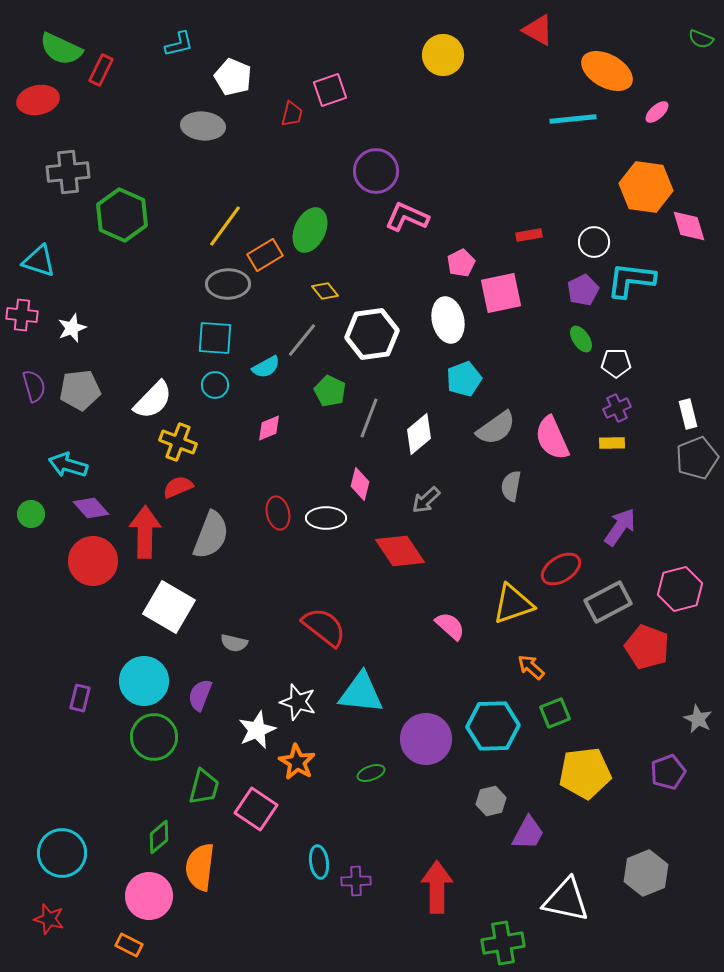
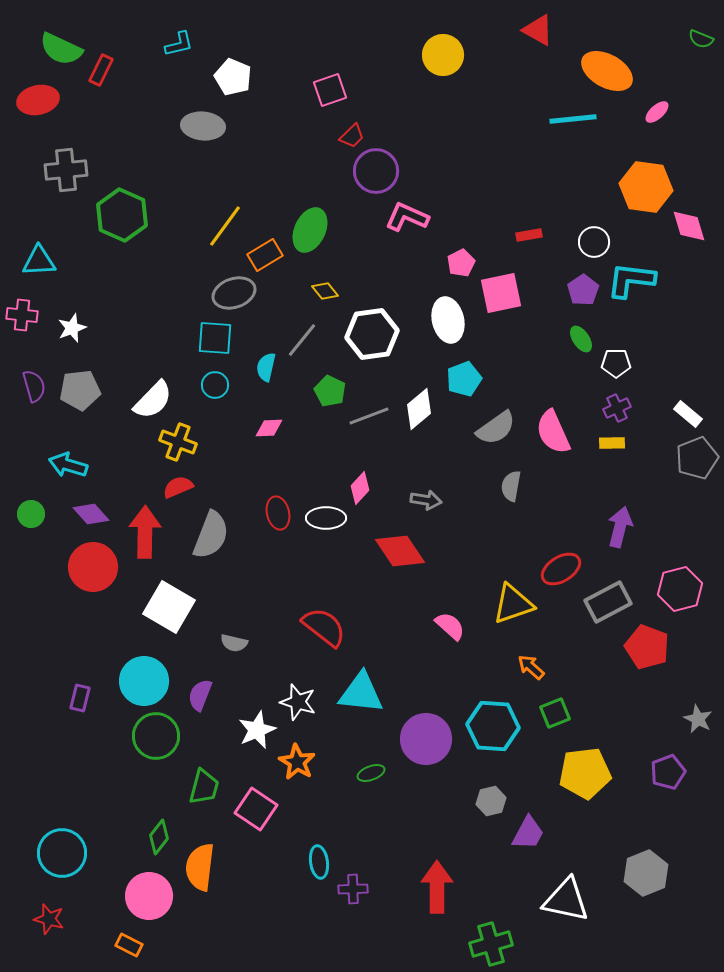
red trapezoid at (292, 114): moved 60 px right, 22 px down; rotated 32 degrees clockwise
gray cross at (68, 172): moved 2 px left, 2 px up
cyan triangle at (39, 261): rotated 21 degrees counterclockwise
gray ellipse at (228, 284): moved 6 px right, 9 px down; rotated 18 degrees counterclockwise
purple pentagon at (583, 290): rotated 8 degrees counterclockwise
cyan semicircle at (266, 367): rotated 132 degrees clockwise
white rectangle at (688, 414): rotated 36 degrees counterclockwise
gray line at (369, 418): moved 2 px up; rotated 48 degrees clockwise
pink diamond at (269, 428): rotated 20 degrees clockwise
white diamond at (419, 434): moved 25 px up
pink semicircle at (552, 438): moved 1 px right, 6 px up
pink diamond at (360, 484): moved 4 px down; rotated 28 degrees clockwise
gray arrow at (426, 500): rotated 128 degrees counterclockwise
purple diamond at (91, 508): moved 6 px down
purple arrow at (620, 527): rotated 21 degrees counterclockwise
red circle at (93, 561): moved 6 px down
cyan hexagon at (493, 726): rotated 6 degrees clockwise
green circle at (154, 737): moved 2 px right, 1 px up
green diamond at (159, 837): rotated 12 degrees counterclockwise
purple cross at (356, 881): moved 3 px left, 8 px down
green cross at (503, 943): moved 12 px left, 1 px down; rotated 6 degrees counterclockwise
